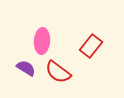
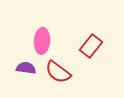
purple semicircle: rotated 24 degrees counterclockwise
